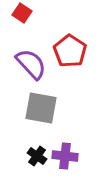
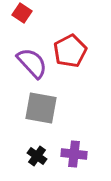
red pentagon: rotated 12 degrees clockwise
purple semicircle: moved 1 px right, 1 px up
purple cross: moved 9 px right, 2 px up
